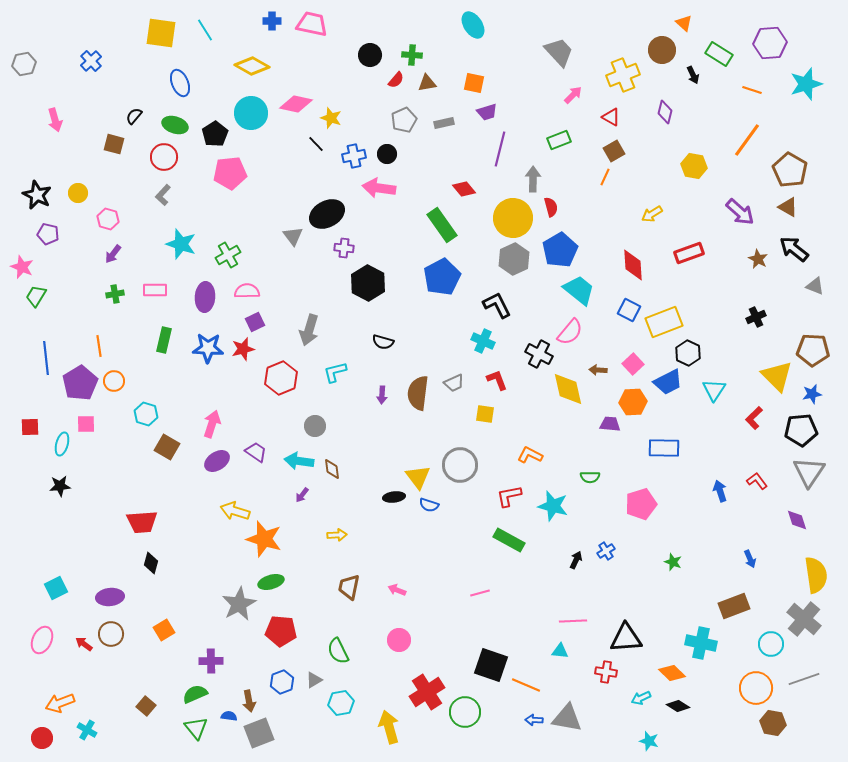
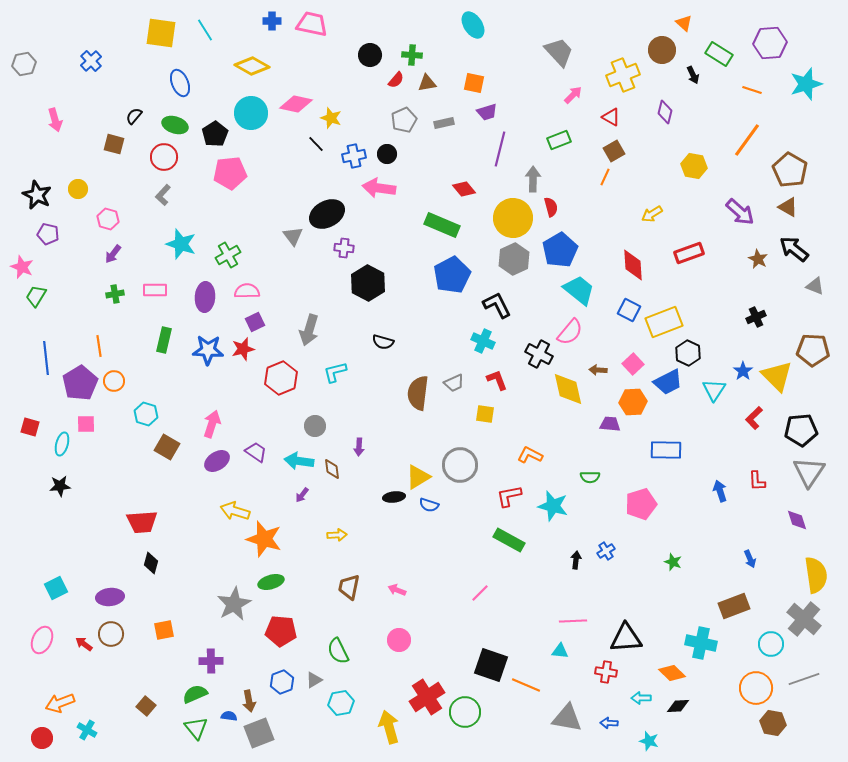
yellow circle at (78, 193): moved 4 px up
green rectangle at (442, 225): rotated 32 degrees counterclockwise
blue pentagon at (442, 277): moved 10 px right, 2 px up
blue star at (208, 348): moved 2 px down
blue star at (812, 394): moved 69 px left, 23 px up; rotated 24 degrees counterclockwise
purple arrow at (382, 395): moved 23 px left, 52 px down
red square at (30, 427): rotated 18 degrees clockwise
blue rectangle at (664, 448): moved 2 px right, 2 px down
yellow triangle at (418, 477): rotated 36 degrees clockwise
red L-shape at (757, 481): rotated 145 degrees counterclockwise
black arrow at (576, 560): rotated 18 degrees counterclockwise
pink line at (480, 593): rotated 30 degrees counterclockwise
gray star at (239, 604): moved 5 px left
orange square at (164, 630): rotated 20 degrees clockwise
red cross at (427, 692): moved 5 px down
cyan arrow at (641, 698): rotated 24 degrees clockwise
black diamond at (678, 706): rotated 35 degrees counterclockwise
blue arrow at (534, 720): moved 75 px right, 3 px down
